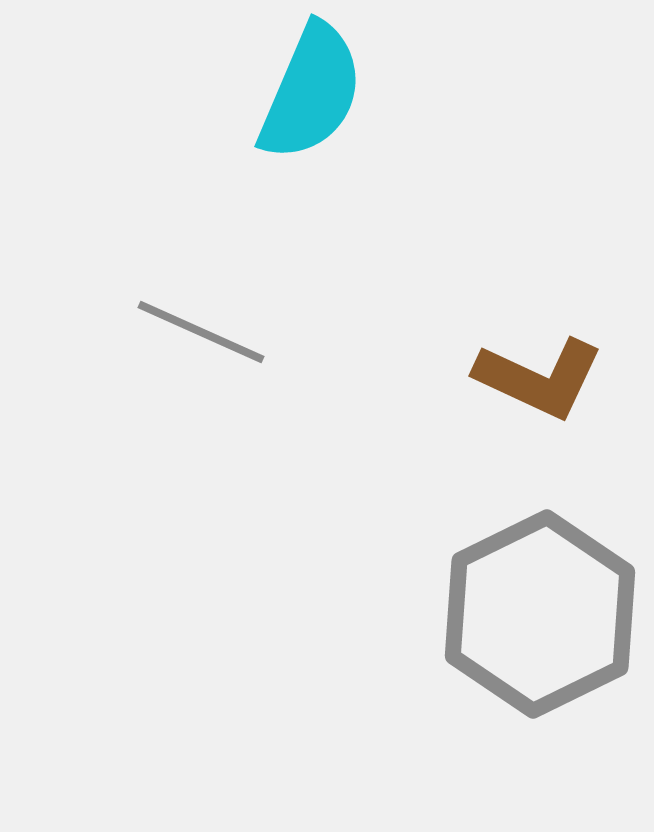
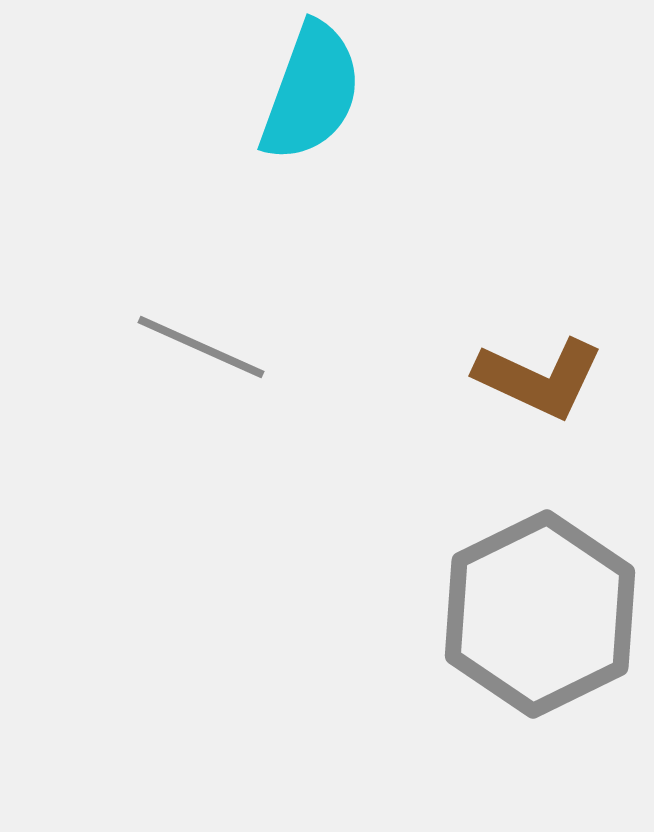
cyan semicircle: rotated 3 degrees counterclockwise
gray line: moved 15 px down
